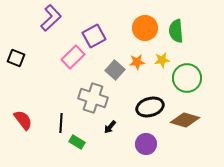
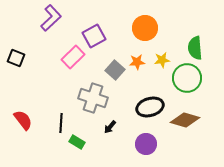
green semicircle: moved 19 px right, 17 px down
